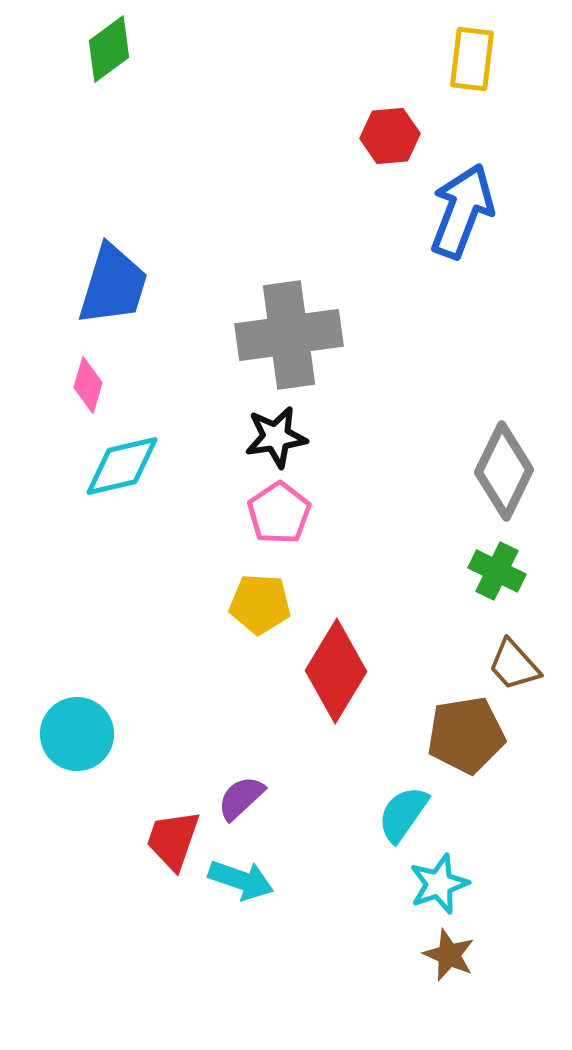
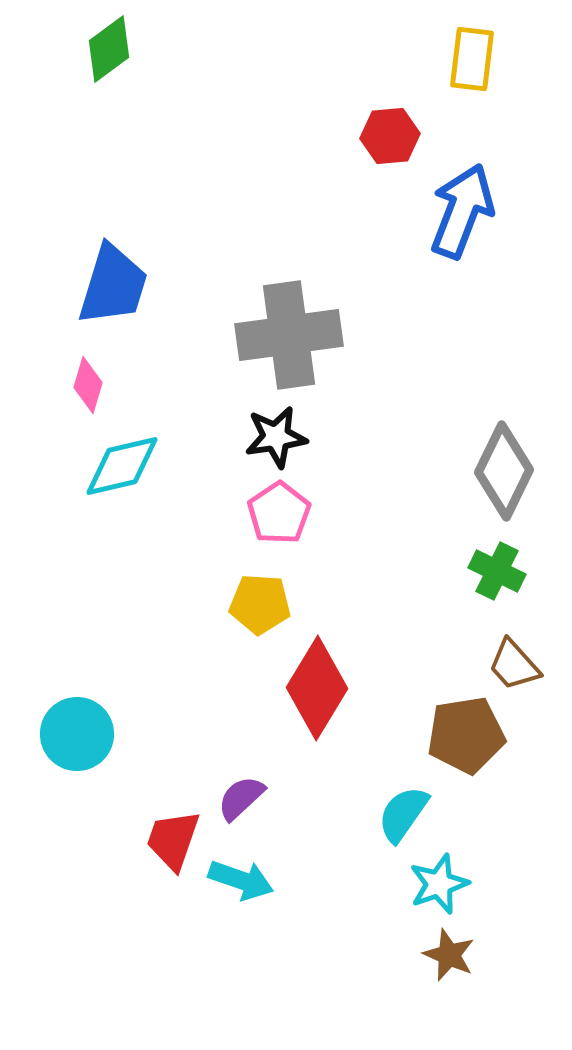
red diamond: moved 19 px left, 17 px down
